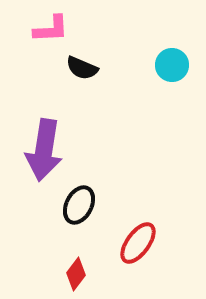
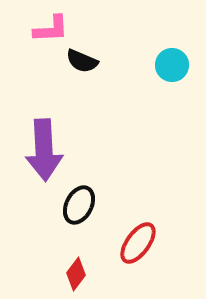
black semicircle: moved 7 px up
purple arrow: rotated 12 degrees counterclockwise
